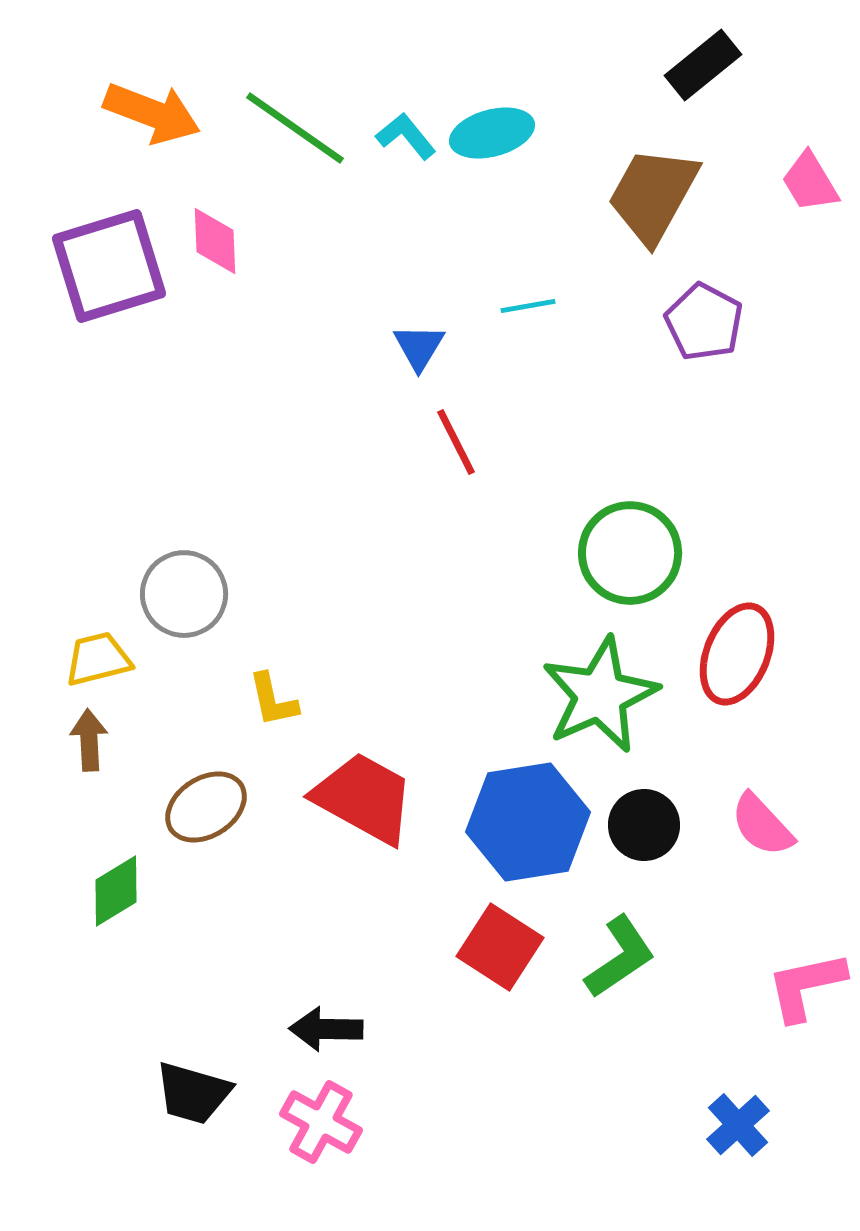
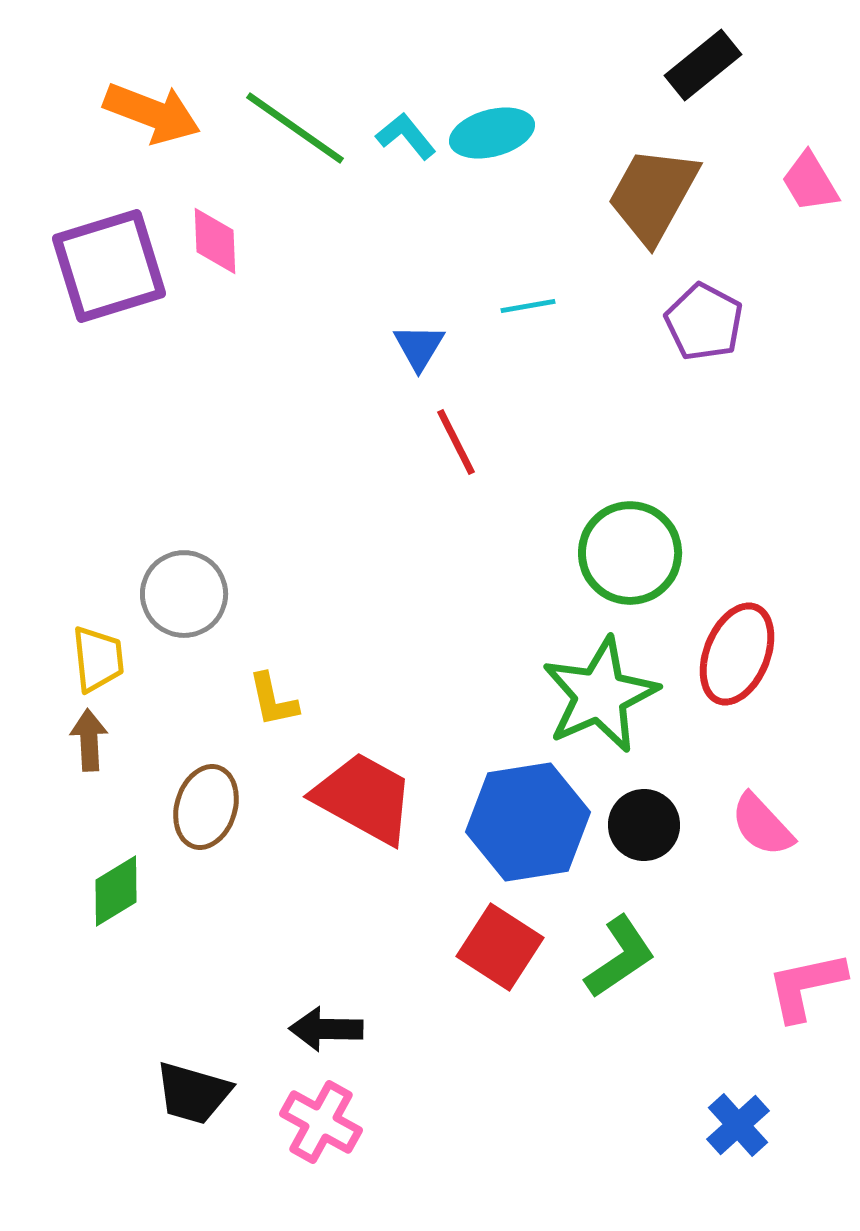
yellow trapezoid: rotated 98 degrees clockwise
brown ellipse: rotated 40 degrees counterclockwise
